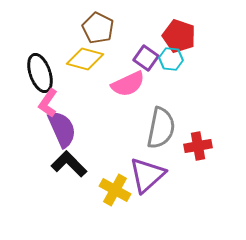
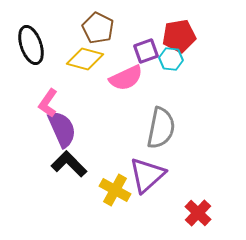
red pentagon: rotated 28 degrees counterclockwise
purple square: moved 7 px up; rotated 35 degrees clockwise
black ellipse: moved 9 px left, 28 px up
pink semicircle: moved 2 px left, 6 px up
red cross: moved 67 px down; rotated 36 degrees counterclockwise
